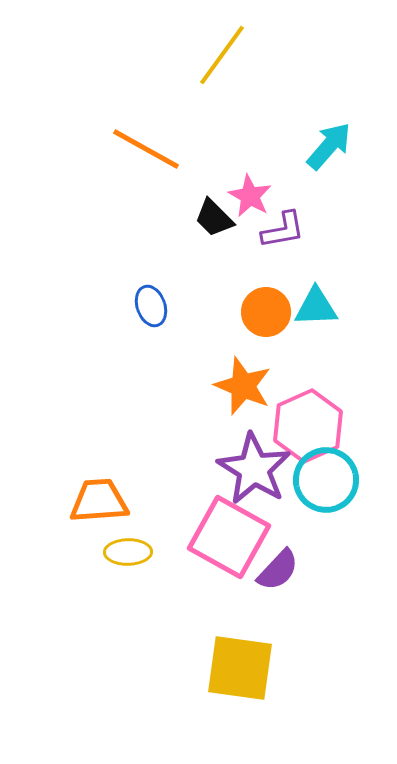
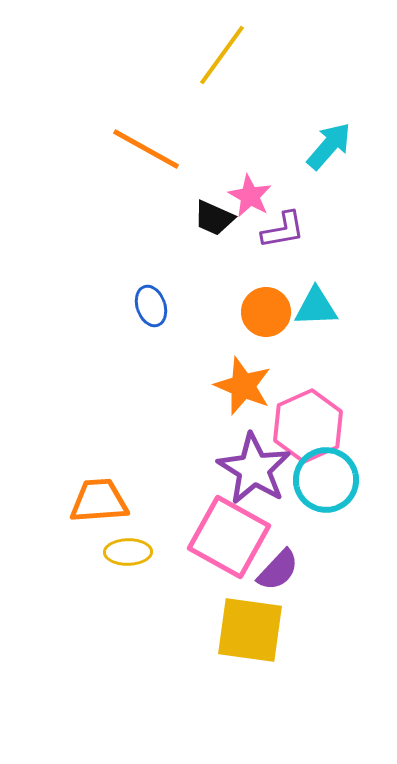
black trapezoid: rotated 21 degrees counterclockwise
yellow square: moved 10 px right, 38 px up
